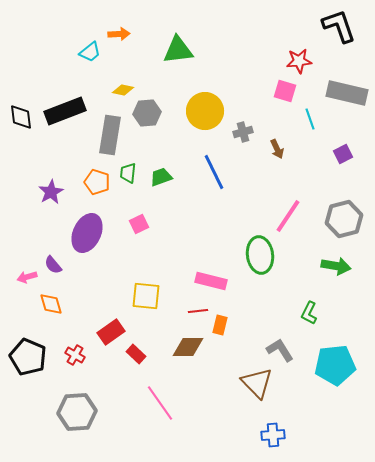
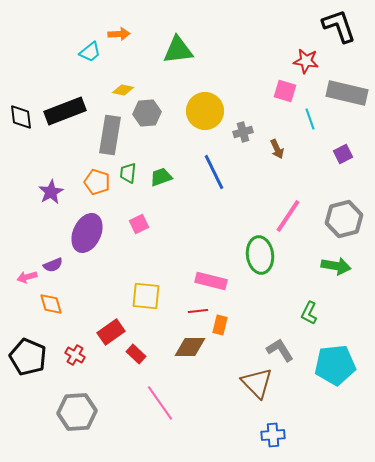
red star at (299, 61): moved 7 px right; rotated 15 degrees clockwise
purple semicircle at (53, 265): rotated 72 degrees counterclockwise
brown diamond at (188, 347): moved 2 px right
